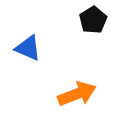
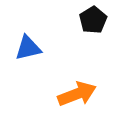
blue triangle: rotated 36 degrees counterclockwise
